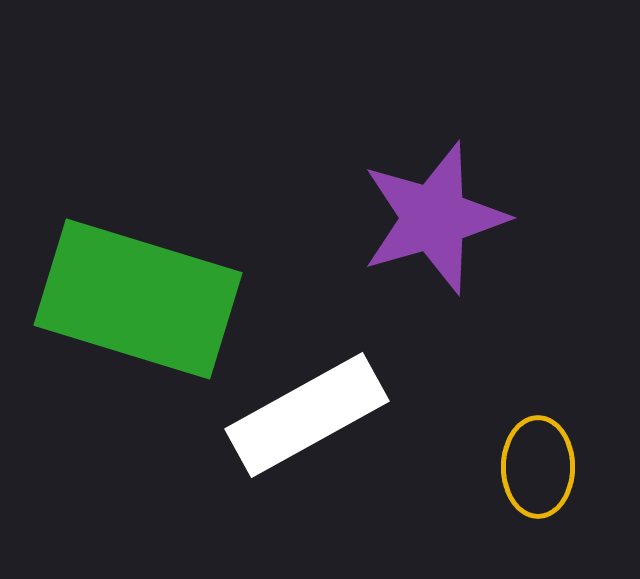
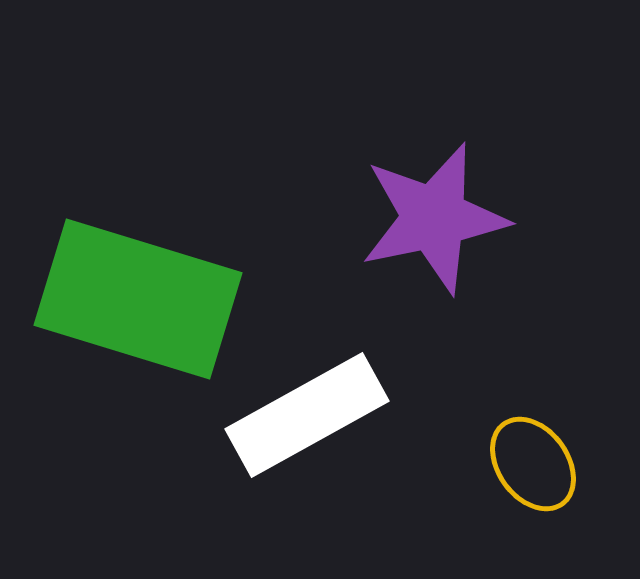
purple star: rotated 4 degrees clockwise
yellow ellipse: moved 5 px left, 3 px up; rotated 36 degrees counterclockwise
